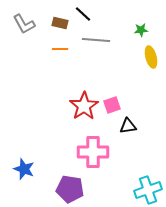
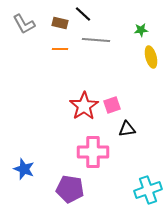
black triangle: moved 1 px left, 3 px down
